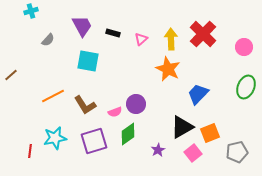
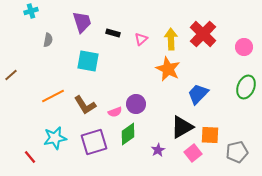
purple trapezoid: moved 4 px up; rotated 10 degrees clockwise
gray semicircle: rotated 32 degrees counterclockwise
orange square: moved 2 px down; rotated 24 degrees clockwise
purple square: moved 1 px down
red line: moved 6 px down; rotated 48 degrees counterclockwise
